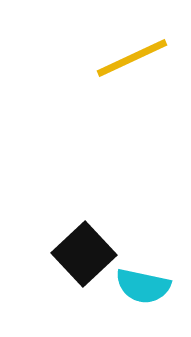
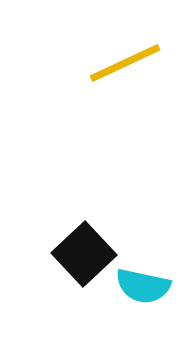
yellow line: moved 7 px left, 5 px down
